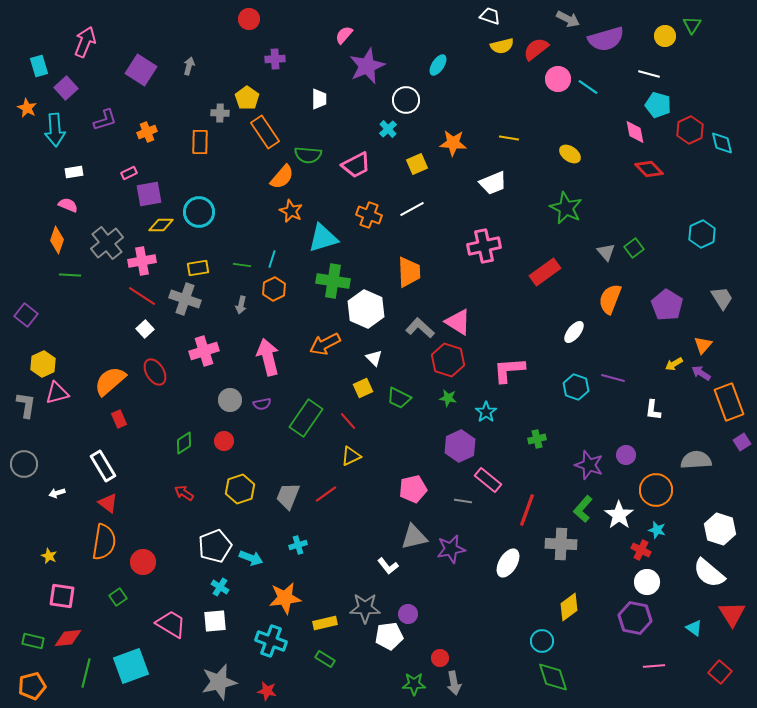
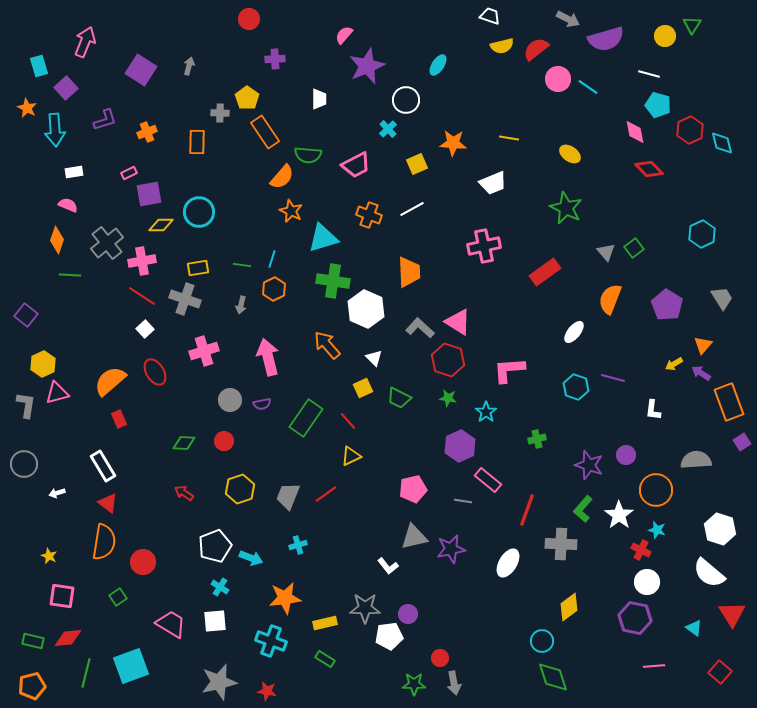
orange rectangle at (200, 142): moved 3 px left
orange arrow at (325, 344): moved 2 px right, 1 px down; rotated 76 degrees clockwise
green diamond at (184, 443): rotated 35 degrees clockwise
